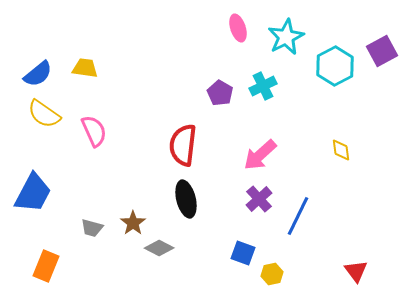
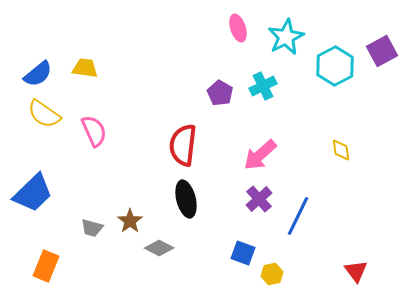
blue trapezoid: rotated 18 degrees clockwise
brown star: moved 3 px left, 2 px up
